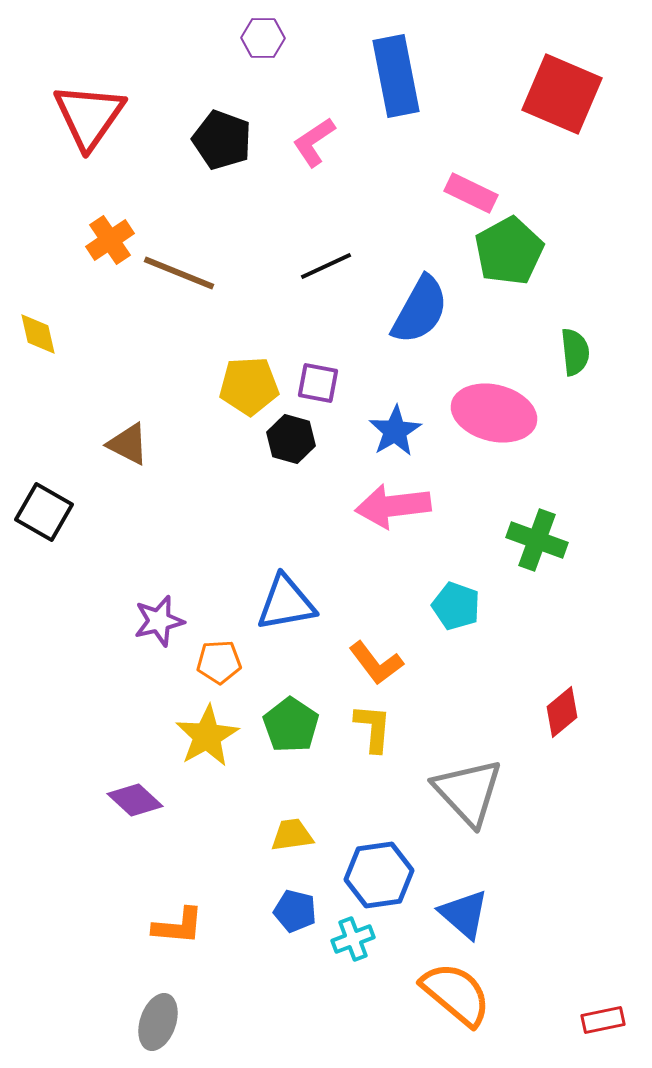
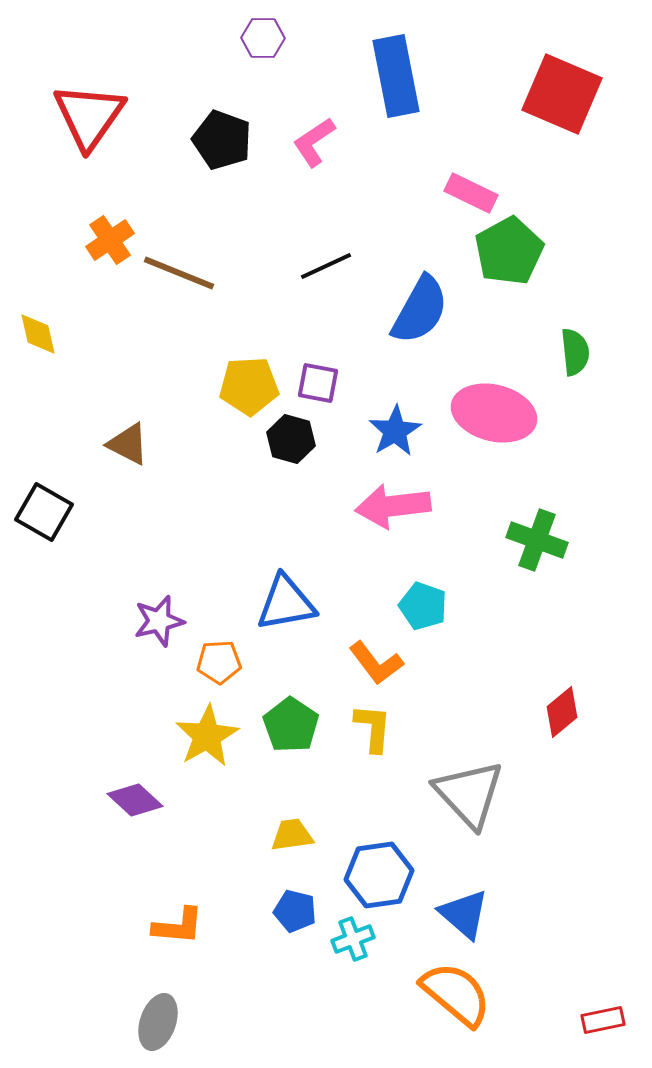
cyan pentagon at (456, 606): moved 33 px left
gray triangle at (468, 792): moved 1 px right, 2 px down
